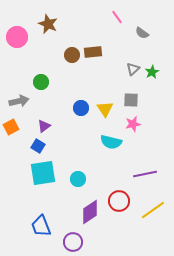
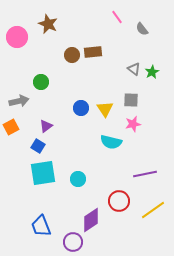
gray semicircle: moved 4 px up; rotated 16 degrees clockwise
gray triangle: moved 1 px right; rotated 40 degrees counterclockwise
purple triangle: moved 2 px right
purple diamond: moved 1 px right, 8 px down
